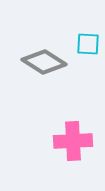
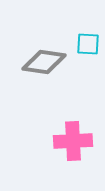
gray diamond: rotated 24 degrees counterclockwise
